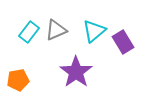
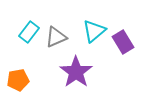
gray triangle: moved 7 px down
